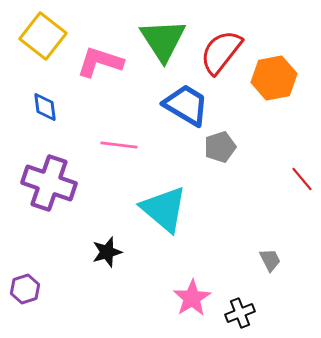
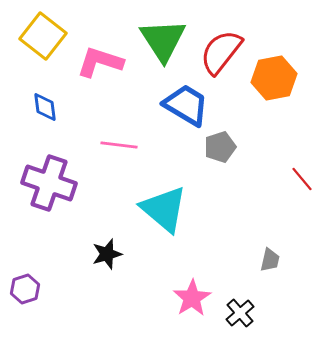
black star: moved 2 px down
gray trapezoid: rotated 40 degrees clockwise
black cross: rotated 20 degrees counterclockwise
